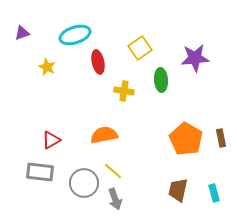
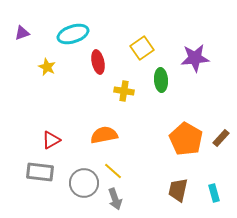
cyan ellipse: moved 2 px left, 1 px up
yellow square: moved 2 px right
brown rectangle: rotated 54 degrees clockwise
